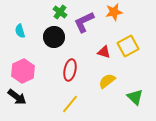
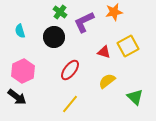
red ellipse: rotated 25 degrees clockwise
